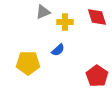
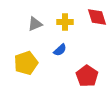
gray triangle: moved 8 px left, 12 px down
blue semicircle: moved 2 px right
yellow pentagon: moved 2 px left; rotated 20 degrees counterclockwise
red pentagon: moved 10 px left
